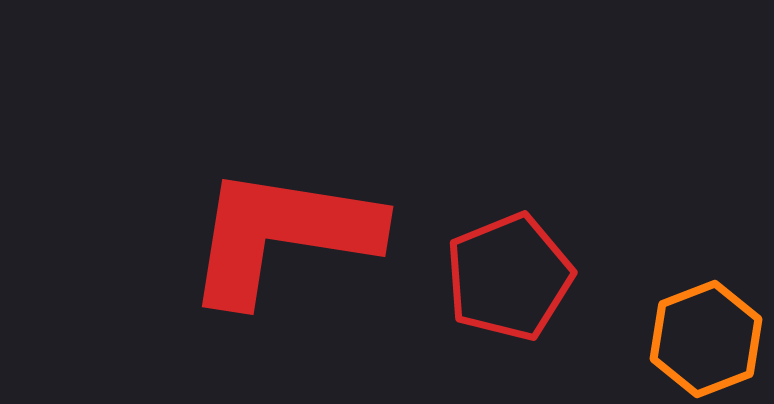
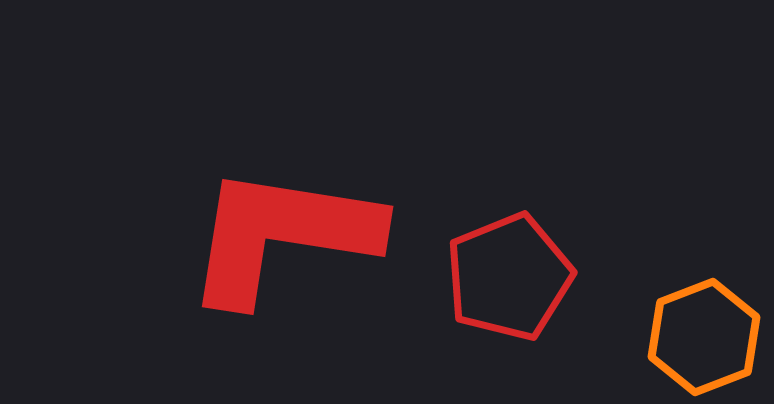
orange hexagon: moved 2 px left, 2 px up
